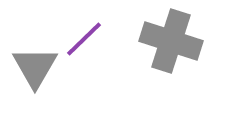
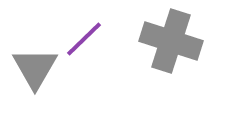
gray triangle: moved 1 px down
